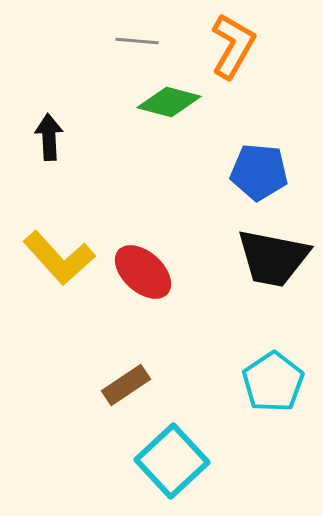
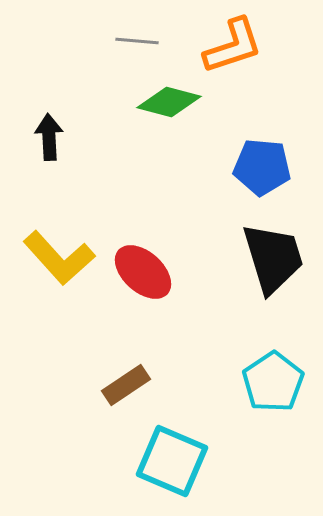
orange L-shape: rotated 42 degrees clockwise
blue pentagon: moved 3 px right, 5 px up
black trapezoid: rotated 118 degrees counterclockwise
cyan square: rotated 24 degrees counterclockwise
